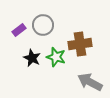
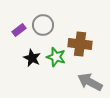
brown cross: rotated 15 degrees clockwise
